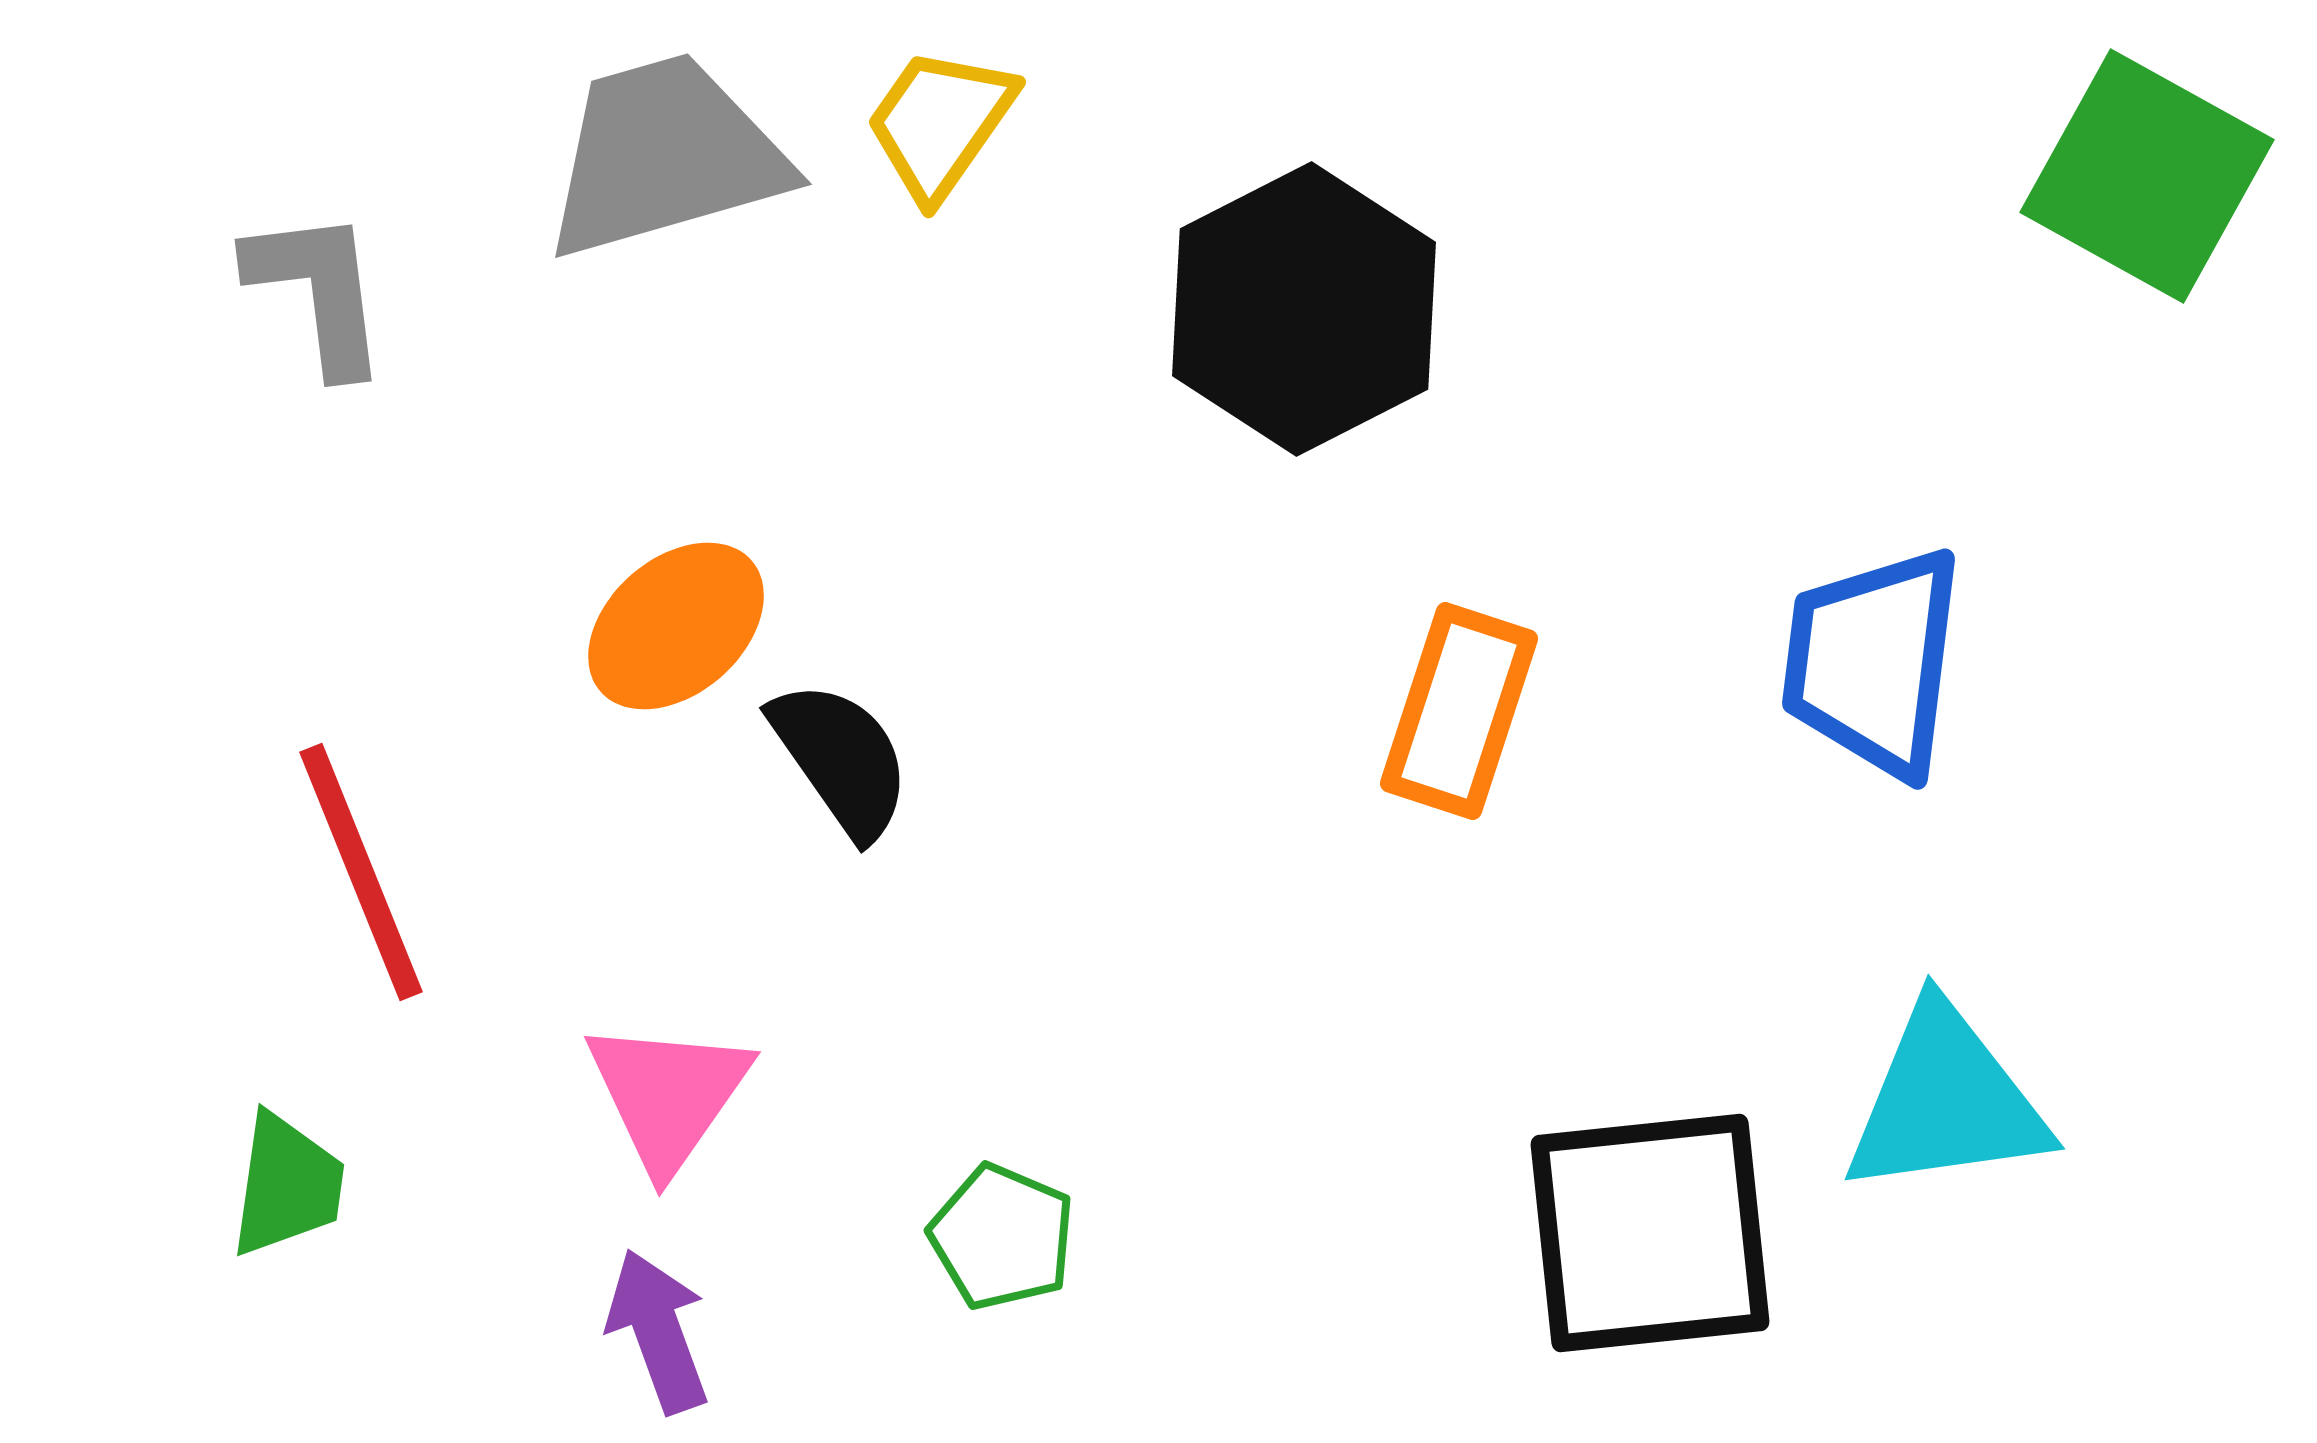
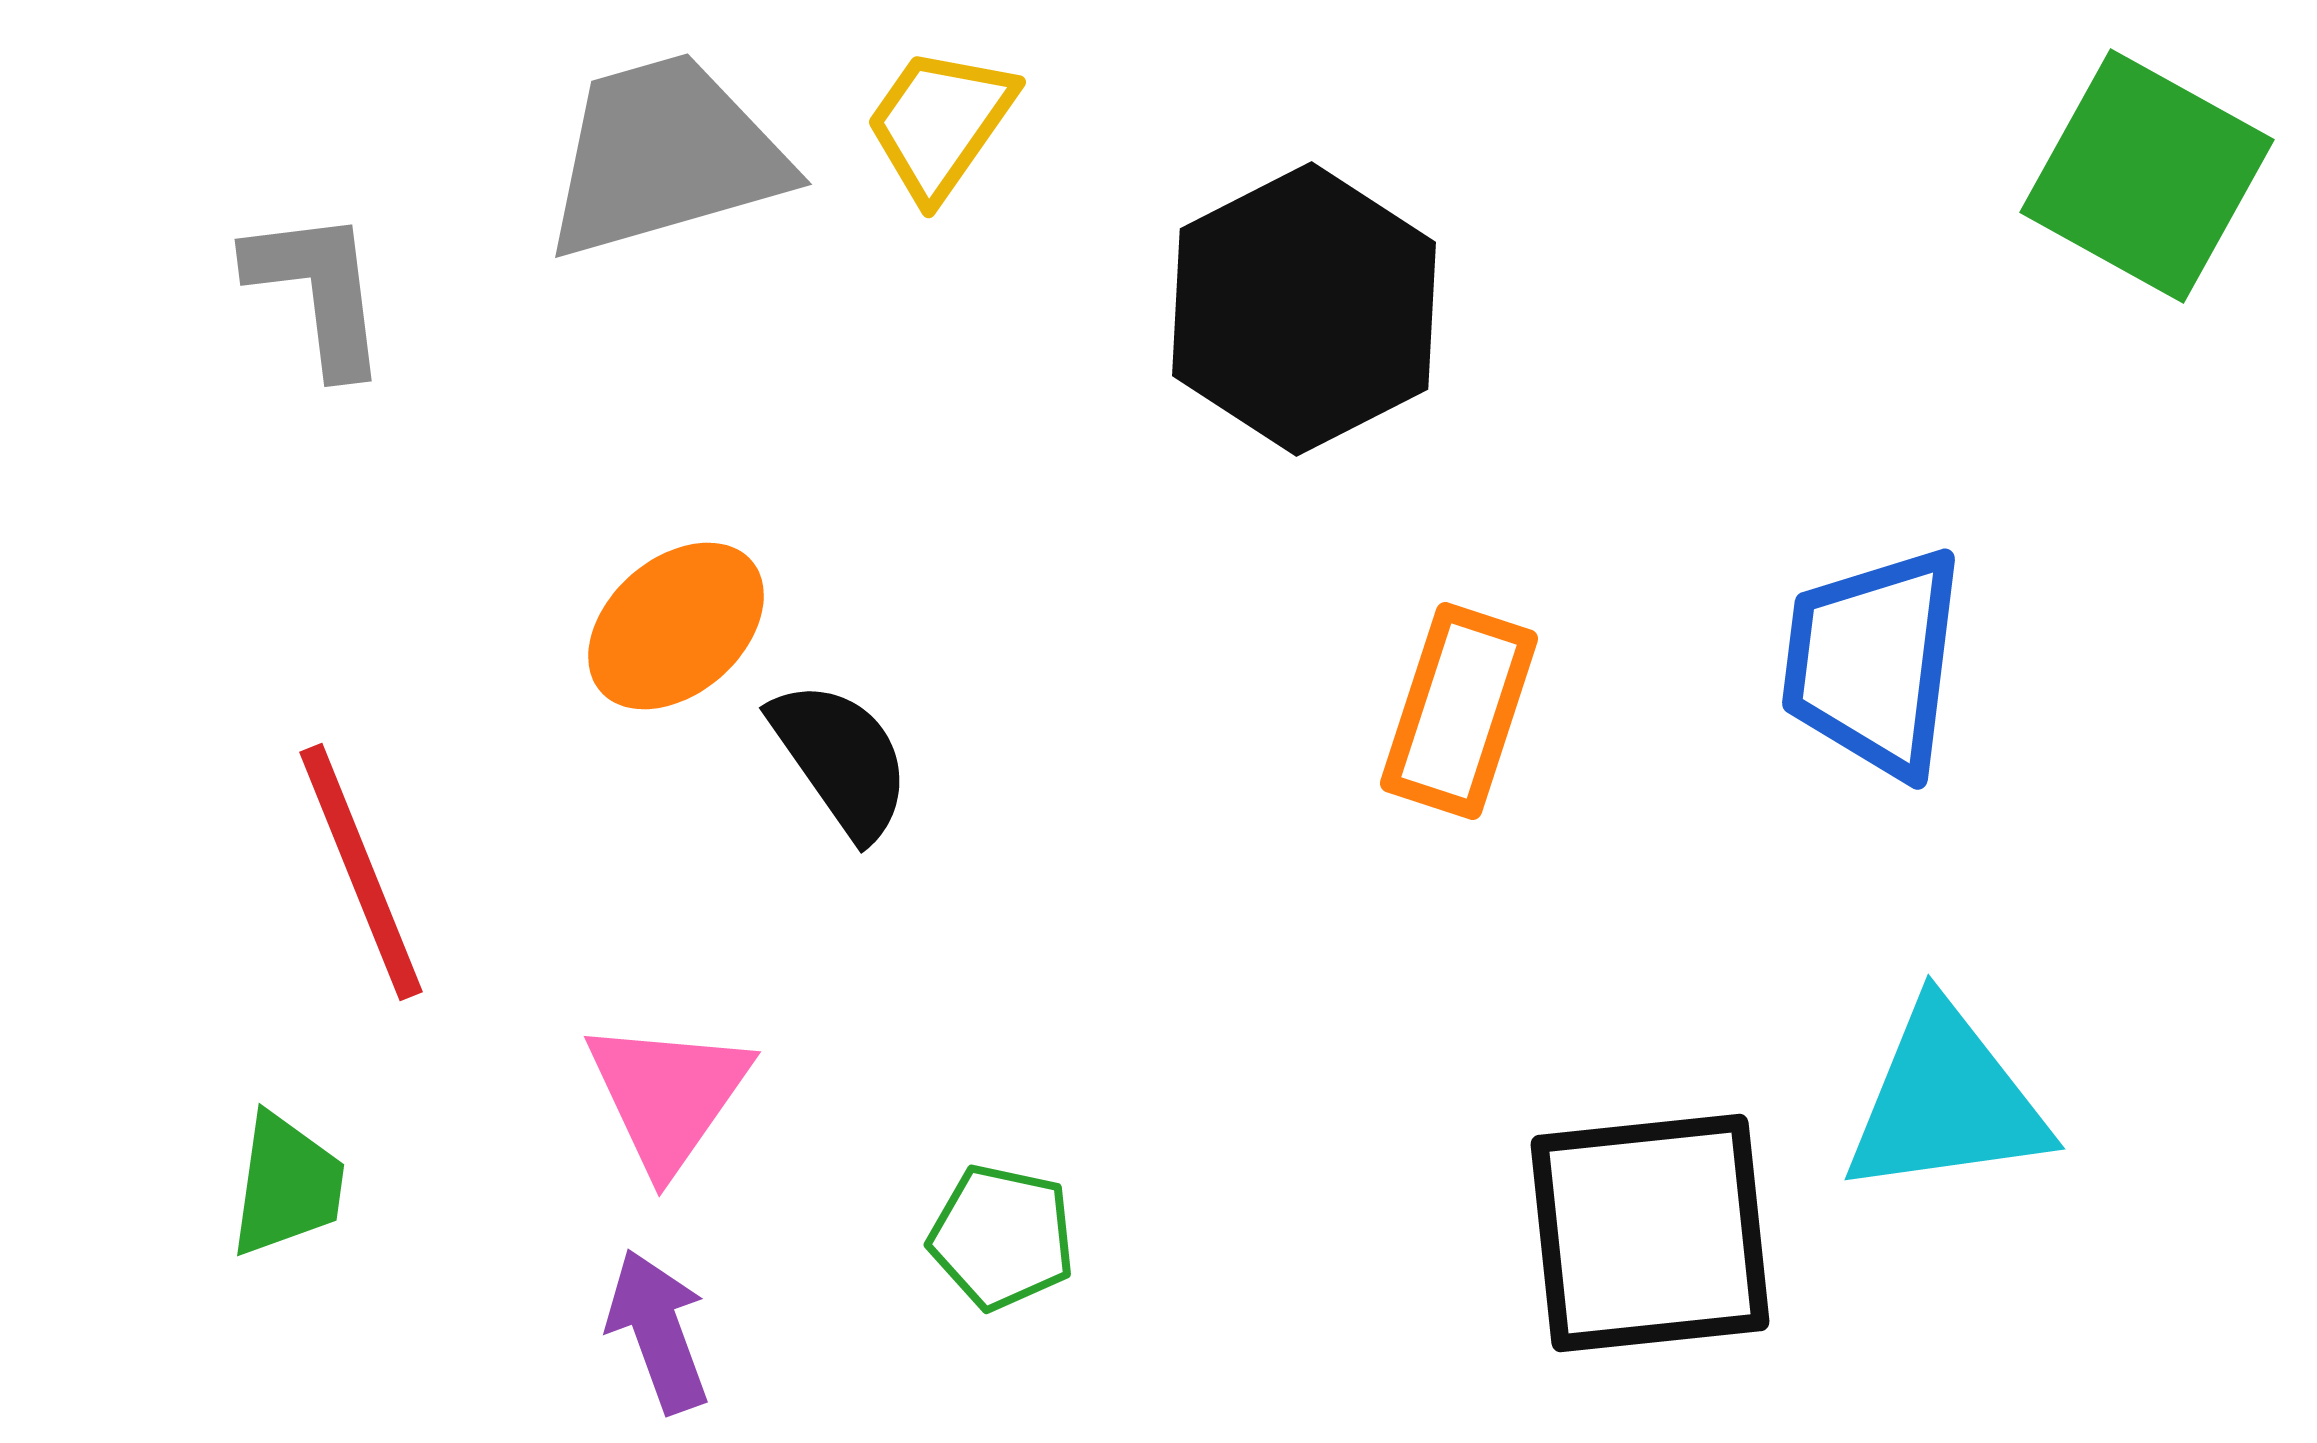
green pentagon: rotated 11 degrees counterclockwise
